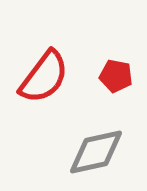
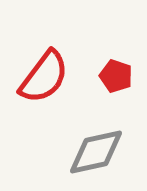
red pentagon: rotated 8 degrees clockwise
